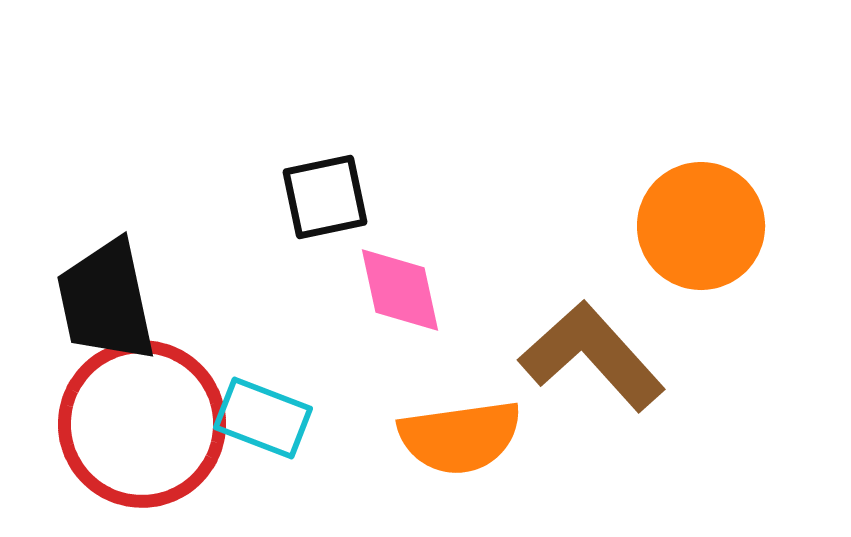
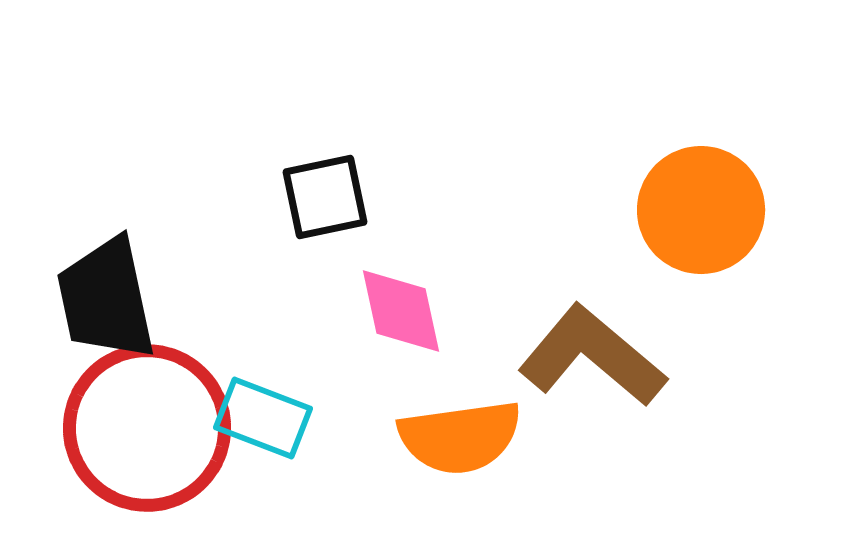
orange circle: moved 16 px up
pink diamond: moved 1 px right, 21 px down
black trapezoid: moved 2 px up
brown L-shape: rotated 8 degrees counterclockwise
red circle: moved 5 px right, 4 px down
